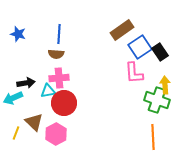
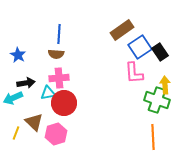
blue star: moved 21 px down; rotated 14 degrees clockwise
cyan triangle: moved 2 px down
pink hexagon: rotated 10 degrees clockwise
